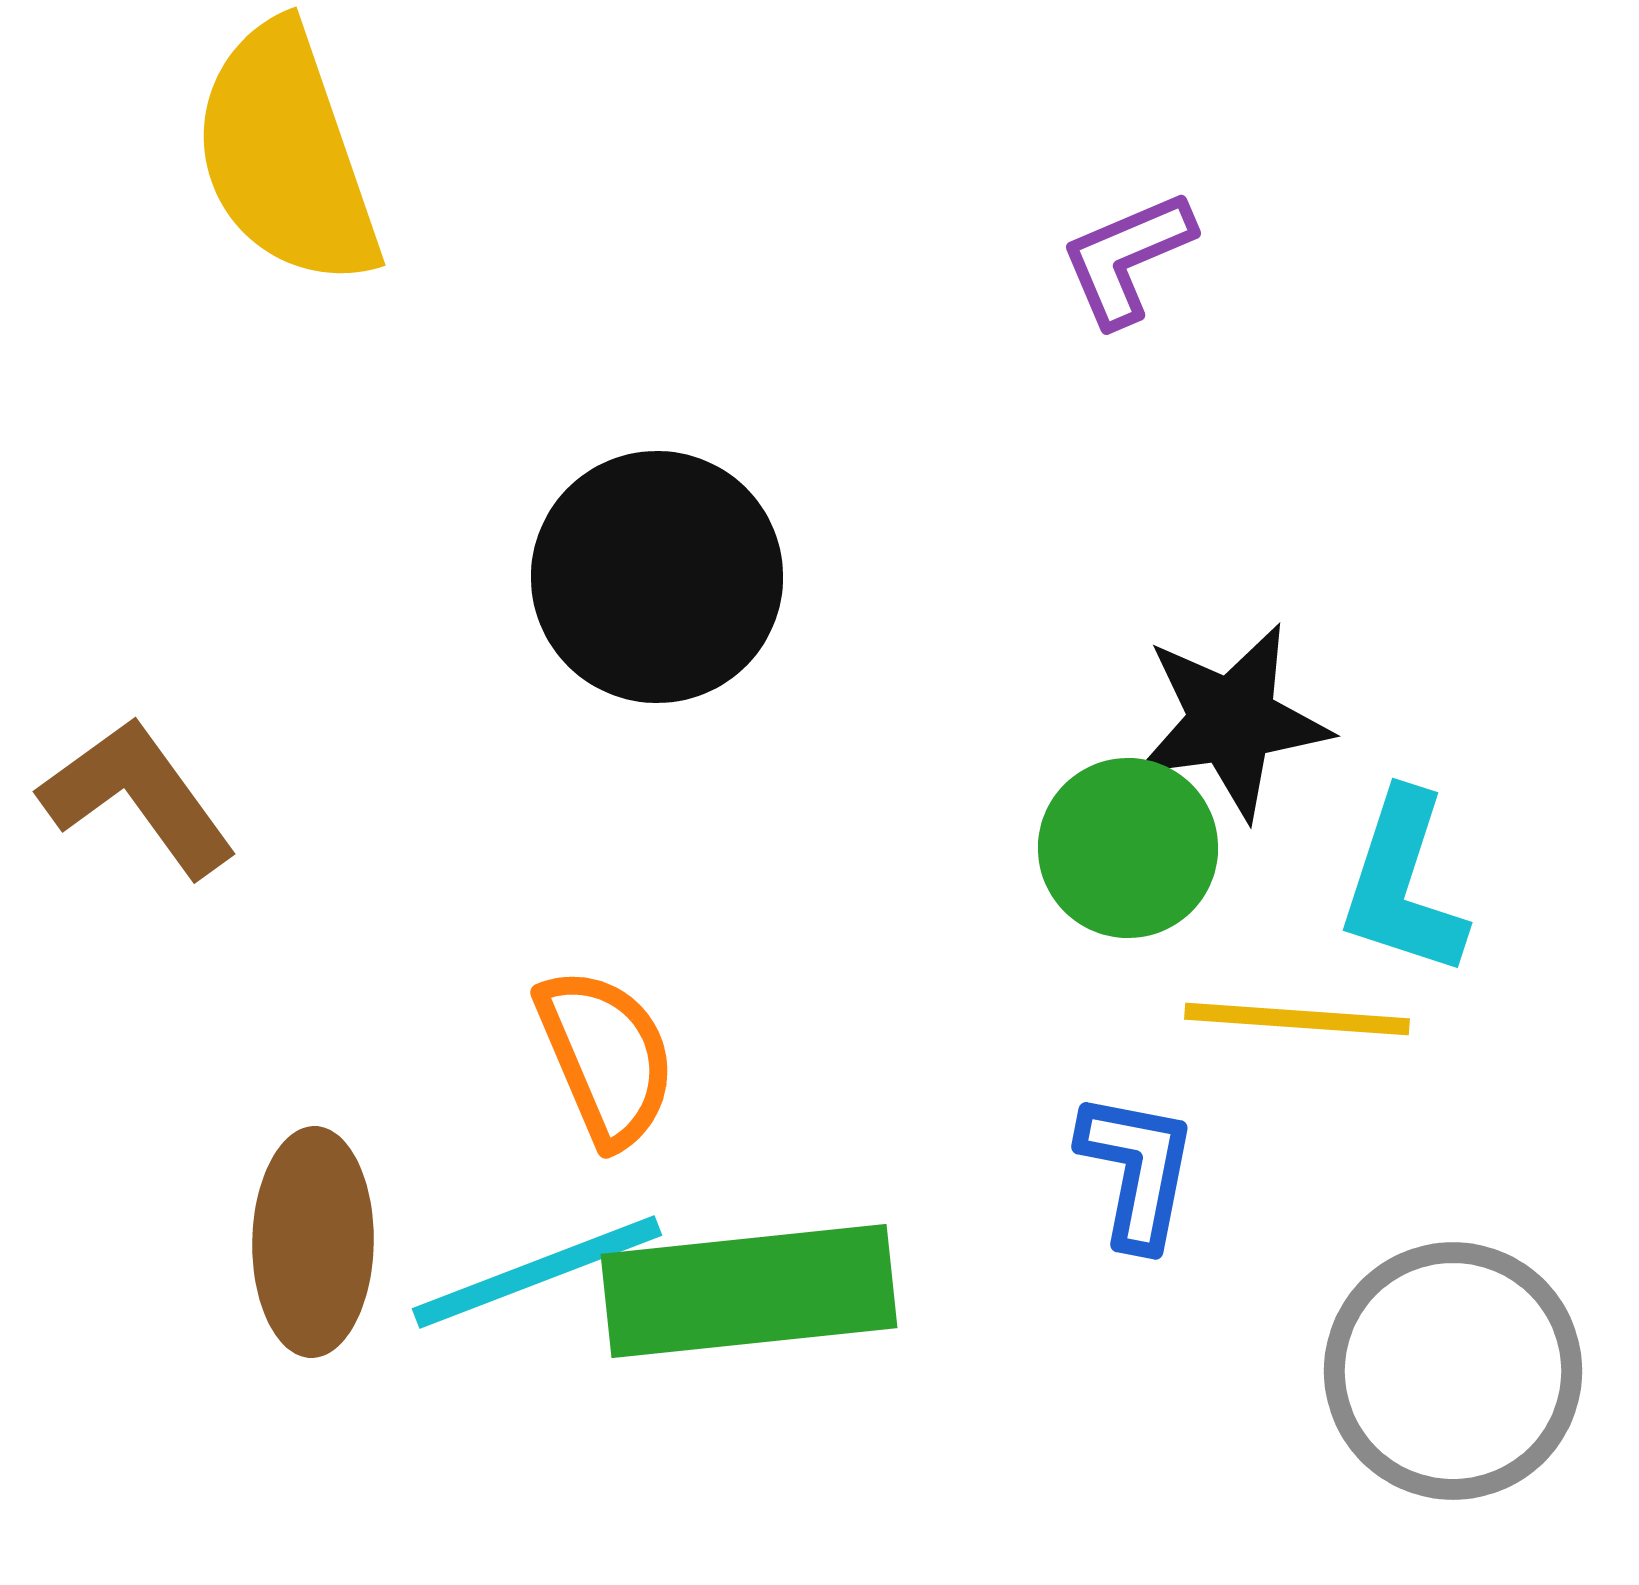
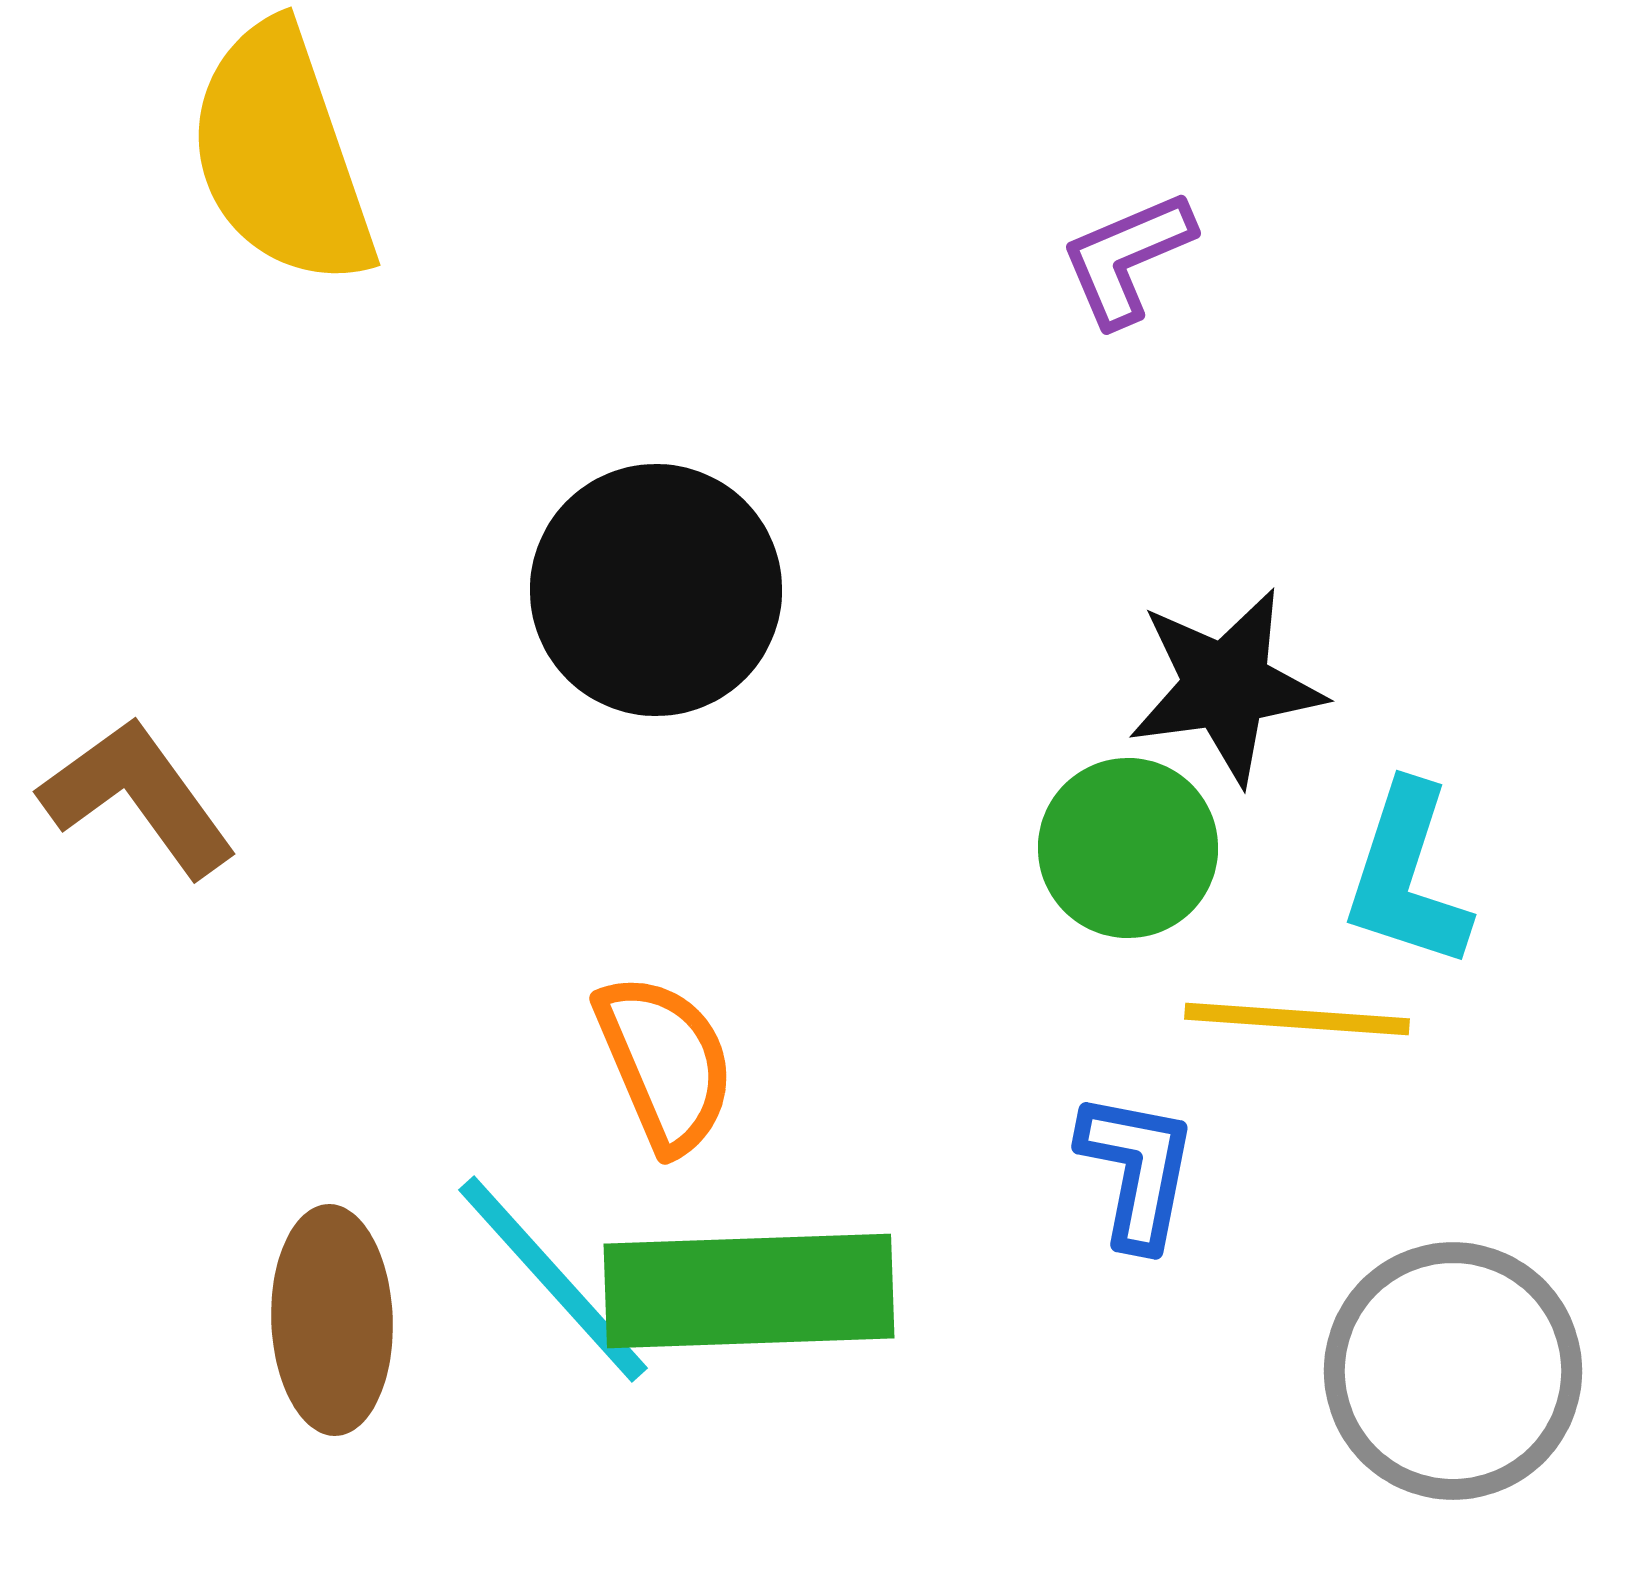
yellow semicircle: moved 5 px left
black circle: moved 1 px left, 13 px down
black star: moved 6 px left, 35 px up
cyan L-shape: moved 4 px right, 8 px up
orange semicircle: moved 59 px right, 6 px down
brown ellipse: moved 19 px right, 78 px down; rotated 3 degrees counterclockwise
cyan line: moved 16 px right, 7 px down; rotated 69 degrees clockwise
green rectangle: rotated 4 degrees clockwise
